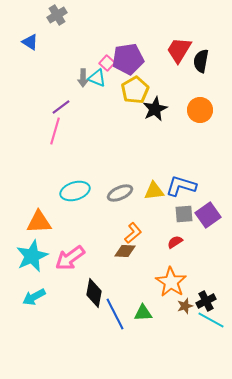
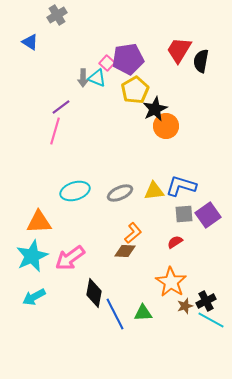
orange circle: moved 34 px left, 16 px down
